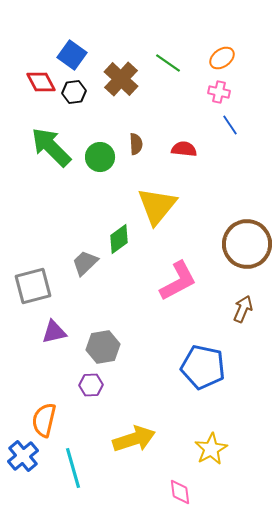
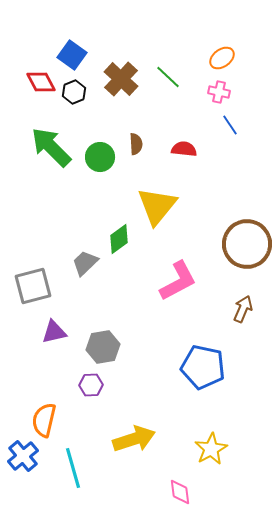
green line: moved 14 px down; rotated 8 degrees clockwise
black hexagon: rotated 15 degrees counterclockwise
